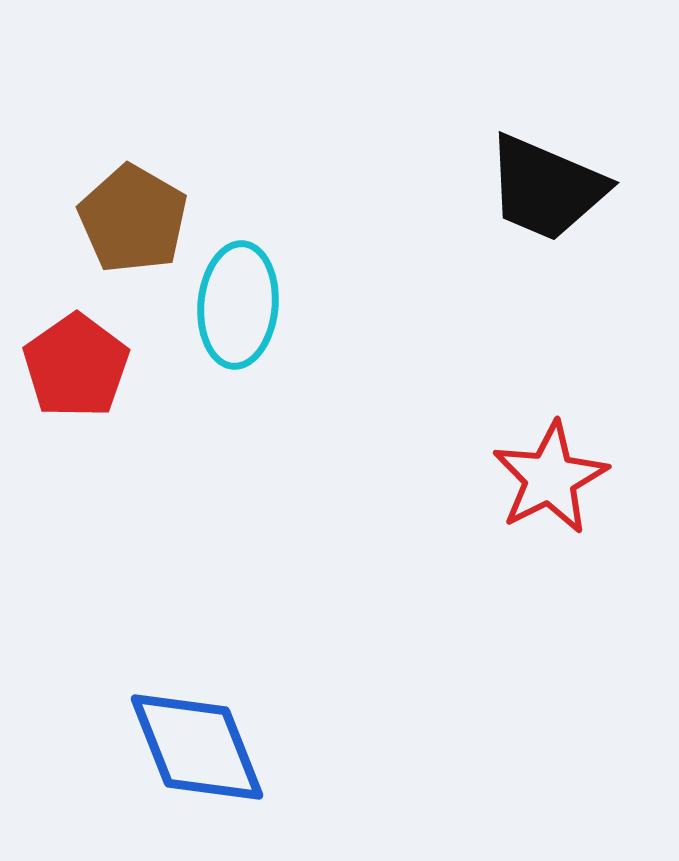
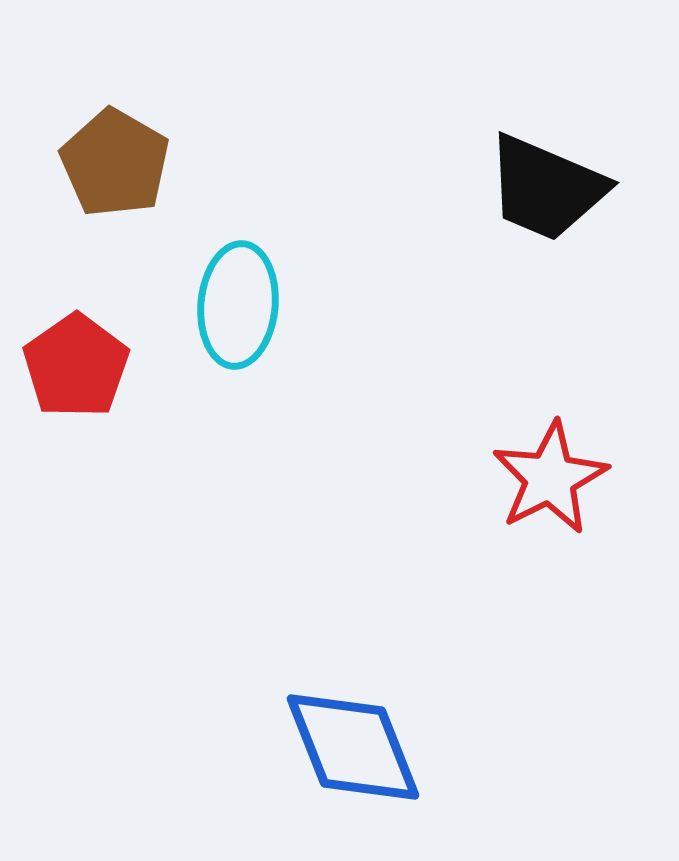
brown pentagon: moved 18 px left, 56 px up
blue diamond: moved 156 px right
